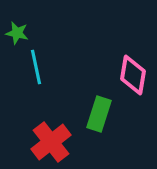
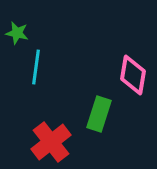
cyan line: rotated 20 degrees clockwise
